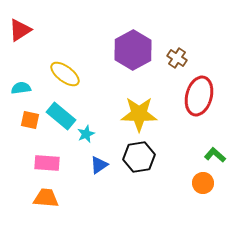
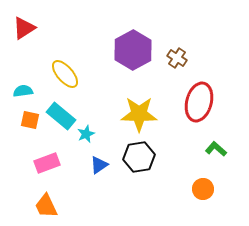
red triangle: moved 4 px right, 2 px up
yellow ellipse: rotated 12 degrees clockwise
cyan semicircle: moved 2 px right, 3 px down
red ellipse: moved 6 px down
green L-shape: moved 1 px right, 6 px up
pink rectangle: rotated 25 degrees counterclockwise
orange circle: moved 6 px down
orange trapezoid: moved 8 px down; rotated 120 degrees counterclockwise
